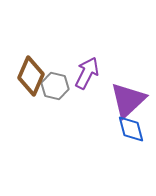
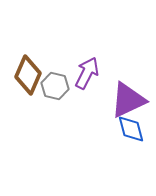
brown diamond: moved 3 px left, 1 px up
purple triangle: rotated 18 degrees clockwise
